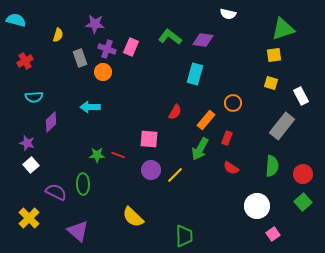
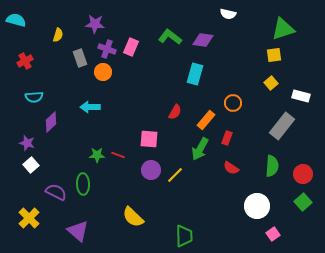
yellow square at (271, 83): rotated 32 degrees clockwise
white rectangle at (301, 96): rotated 48 degrees counterclockwise
